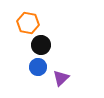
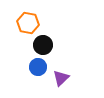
black circle: moved 2 px right
